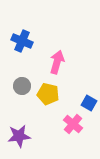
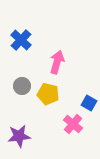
blue cross: moved 1 px left, 1 px up; rotated 20 degrees clockwise
